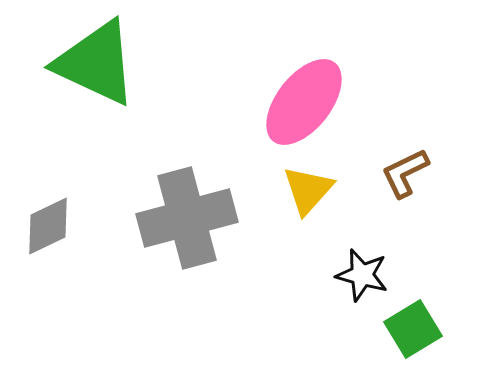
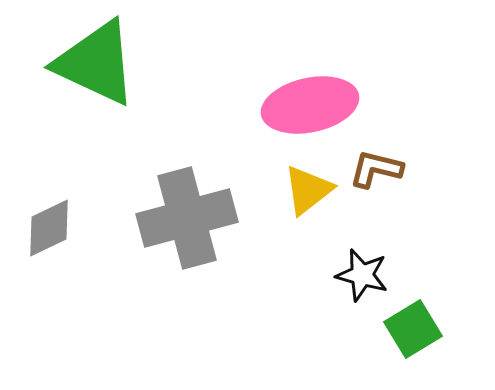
pink ellipse: moved 6 px right, 3 px down; rotated 40 degrees clockwise
brown L-shape: moved 29 px left, 4 px up; rotated 40 degrees clockwise
yellow triangle: rotated 10 degrees clockwise
gray diamond: moved 1 px right, 2 px down
